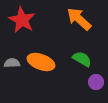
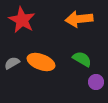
orange arrow: rotated 48 degrees counterclockwise
gray semicircle: rotated 28 degrees counterclockwise
